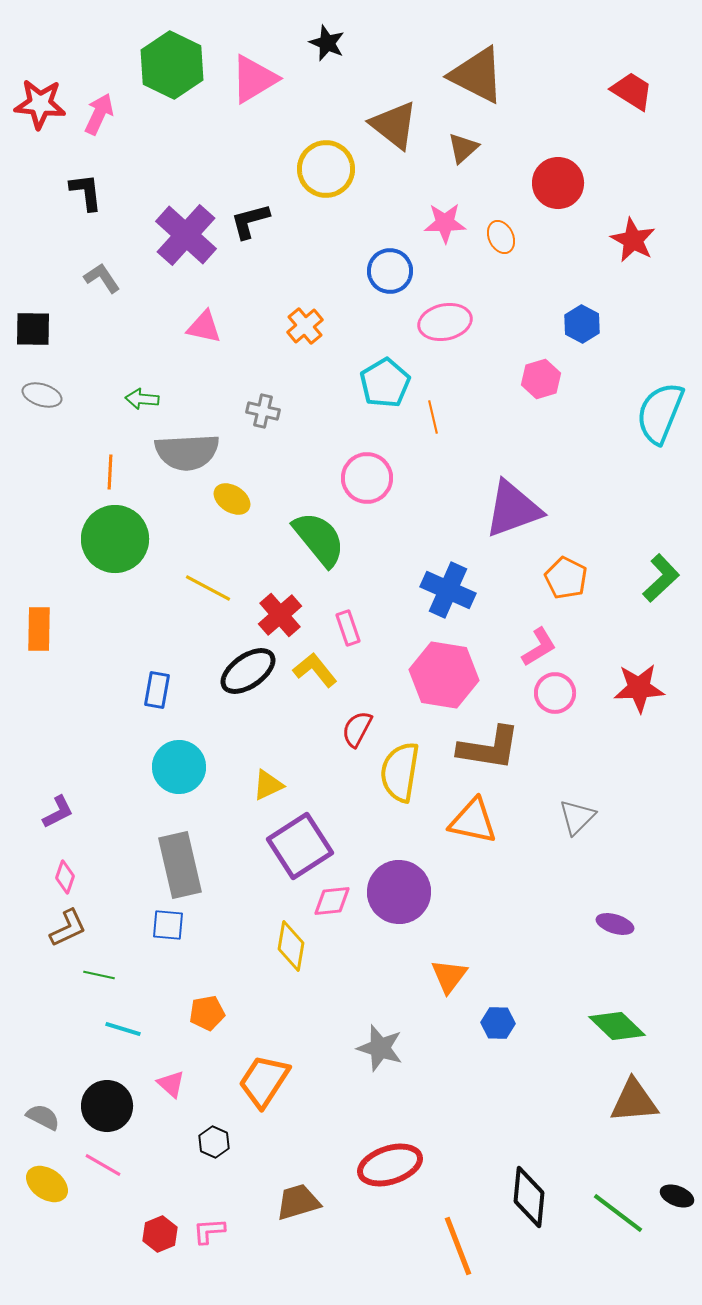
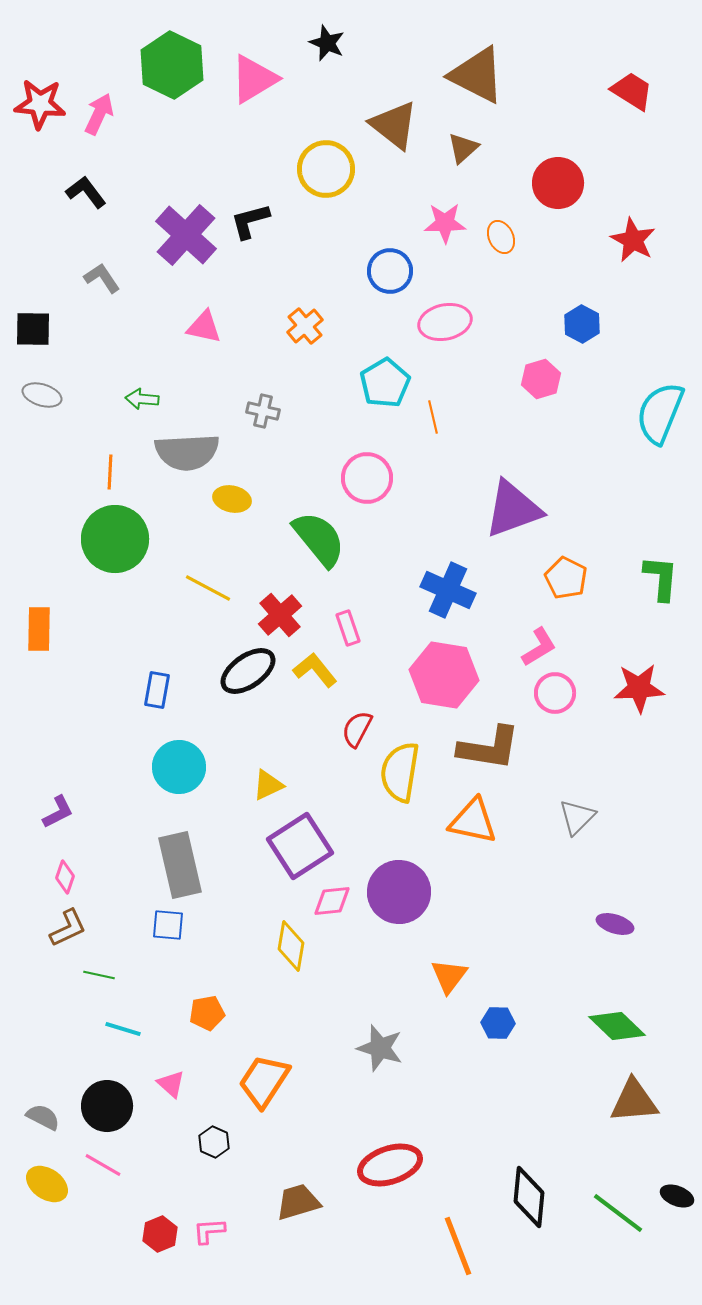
black L-shape at (86, 192): rotated 30 degrees counterclockwise
yellow ellipse at (232, 499): rotated 21 degrees counterclockwise
green L-shape at (661, 578): rotated 42 degrees counterclockwise
